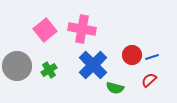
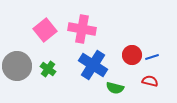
blue cross: rotated 12 degrees counterclockwise
green cross: moved 1 px left, 1 px up; rotated 21 degrees counterclockwise
red semicircle: moved 1 px right, 1 px down; rotated 56 degrees clockwise
